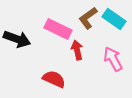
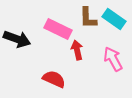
brown L-shape: rotated 55 degrees counterclockwise
